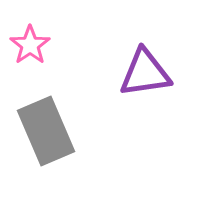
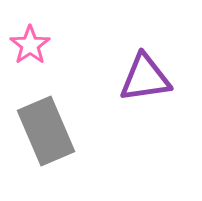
purple triangle: moved 5 px down
